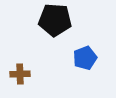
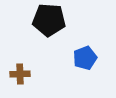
black pentagon: moved 6 px left
